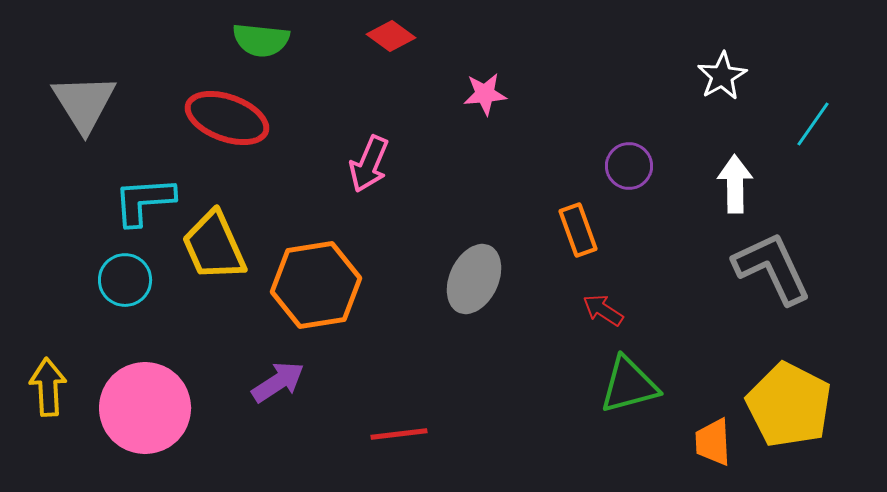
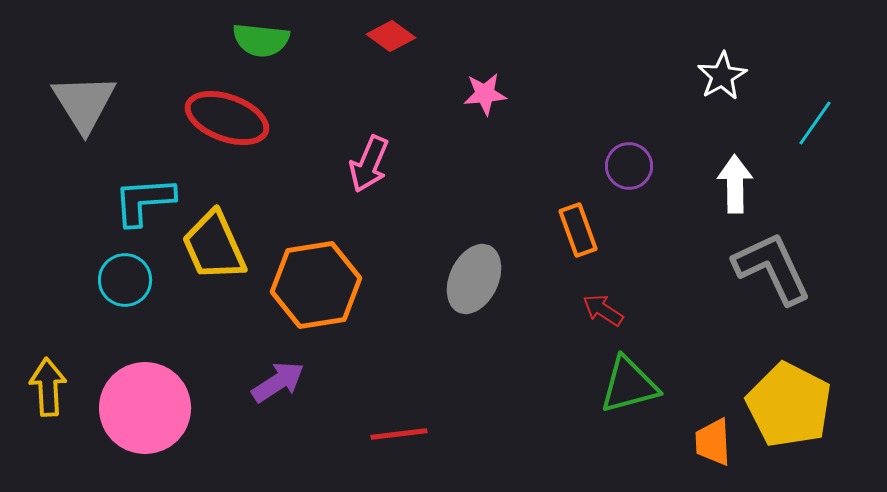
cyan line: moved 2 px right, 1 px up
